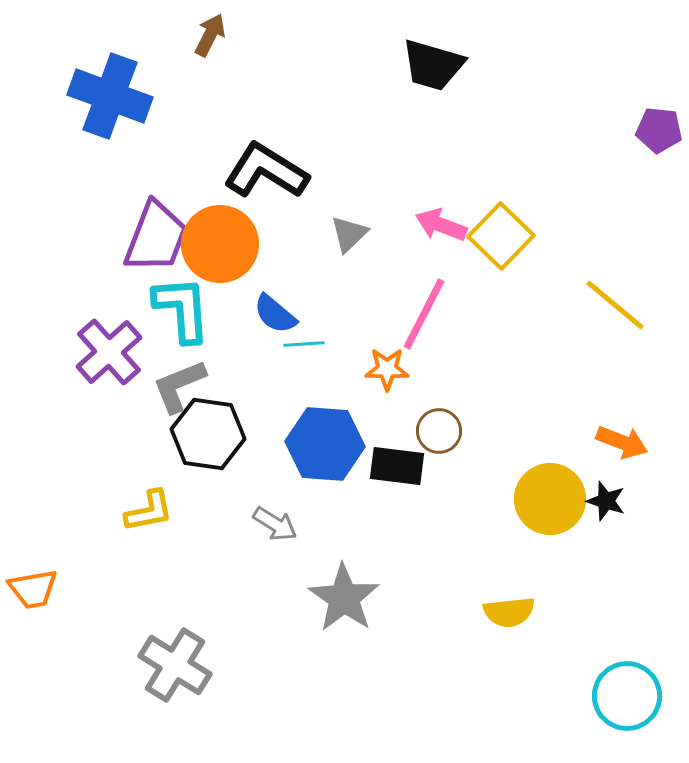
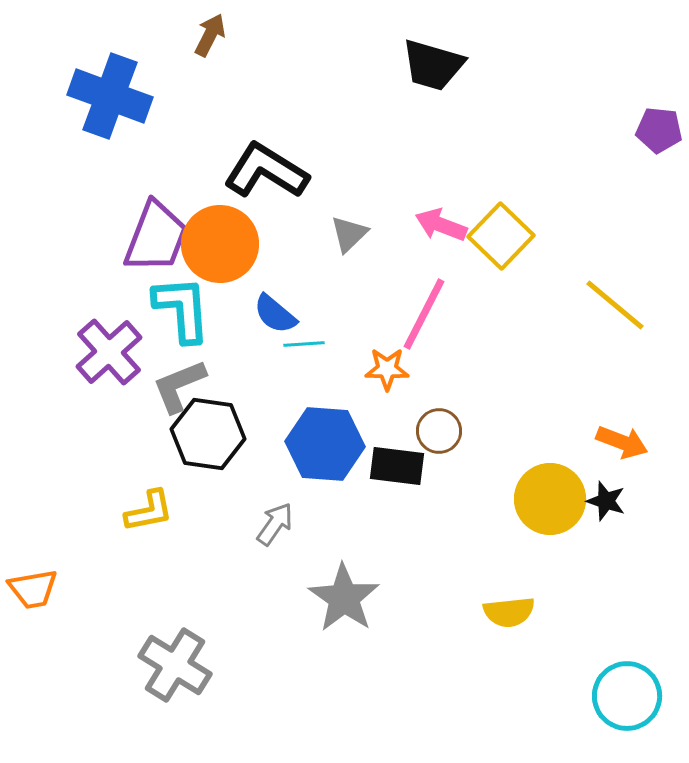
gray arrow: rotated 87 degrees counterclockwise
